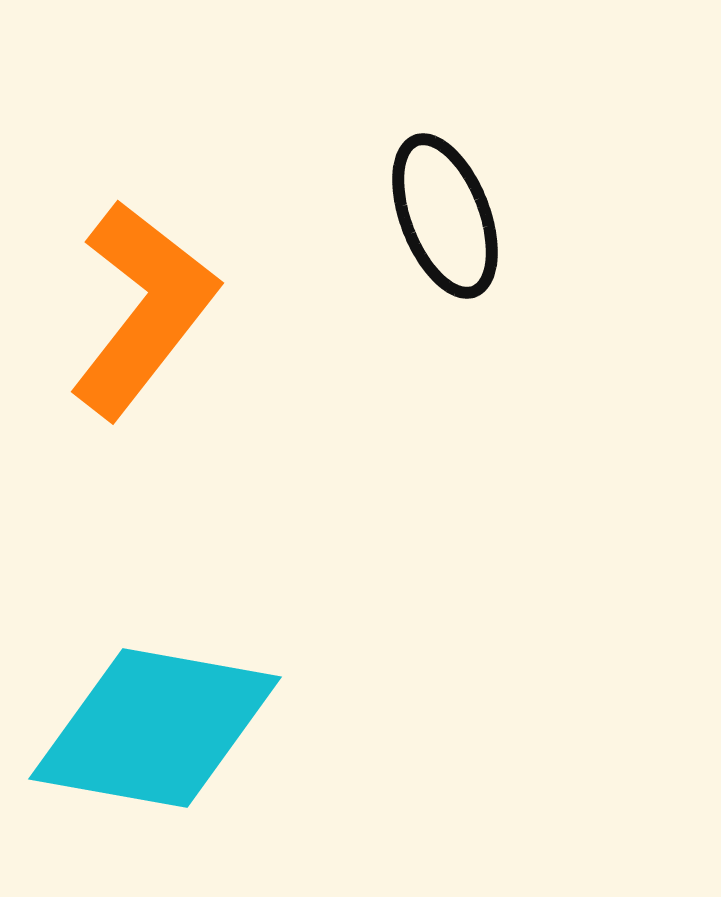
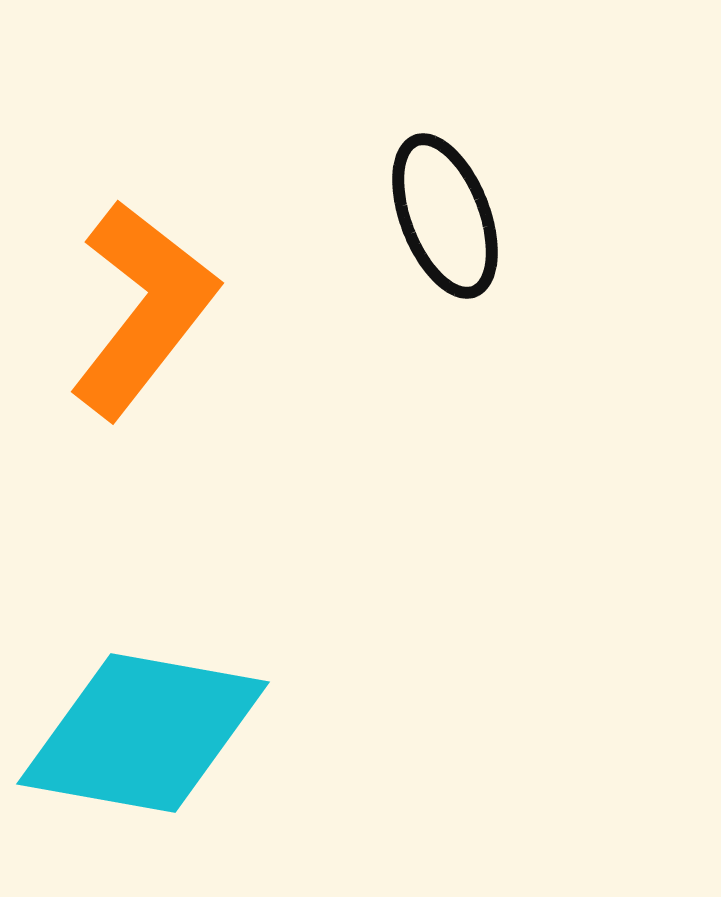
cyan diamond: moved 12 px left, 5 px down
